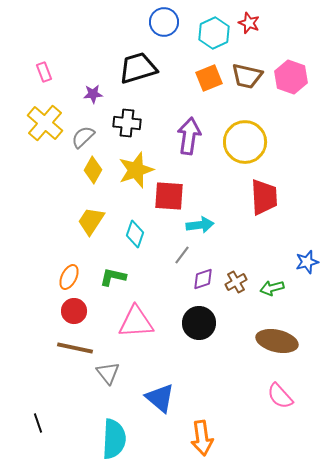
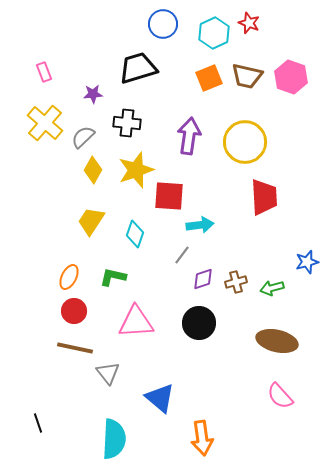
blue circle: moved 1 px left, 2 px down
brown cross: rotated 15 degrees clockwise
